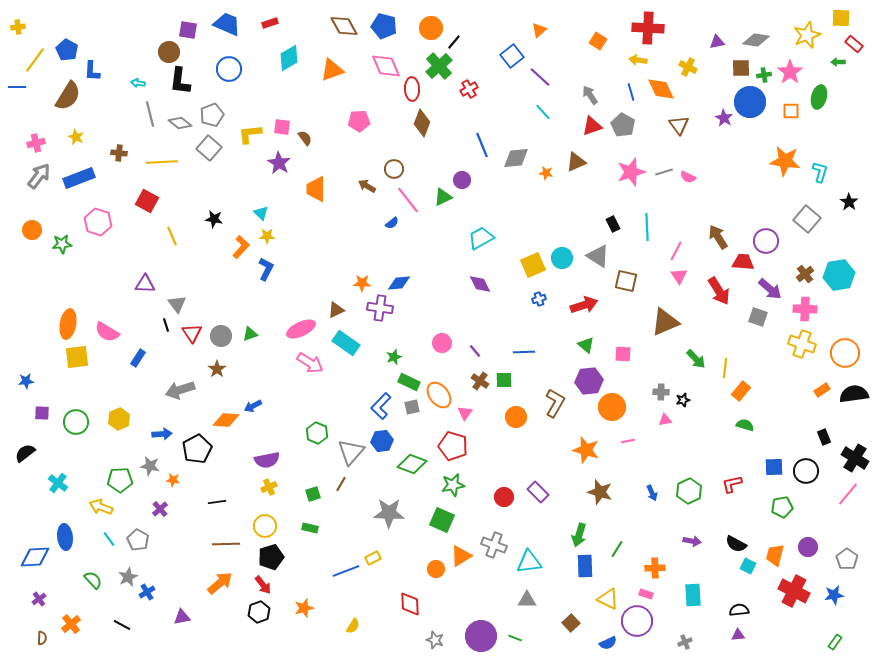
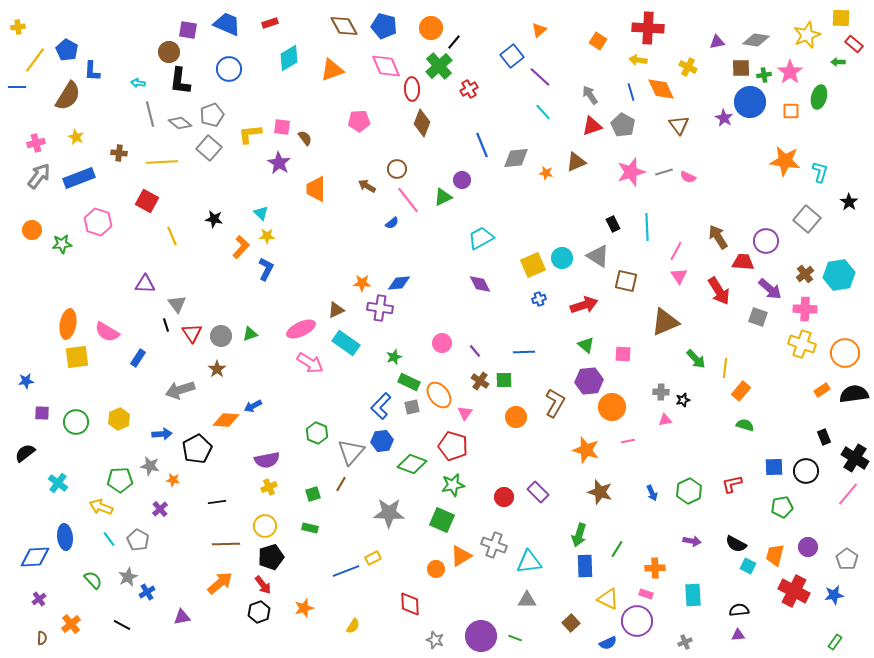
brown circle at (394, 169): moved 3 px right
